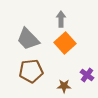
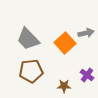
gray arrow: moved 25 px right, 14 px down; rotated 77 degrees clockwise
